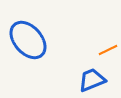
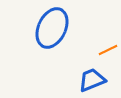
blue ellipse: moved 24 px right, 12 px up; rotated 66 degrees clockwise
